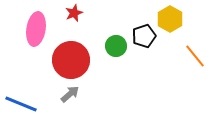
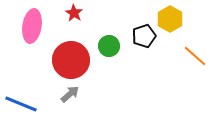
red star: rotated 18 degrees counterclockwise
pink ellipse: moved 4 px left, 3 px up
green circle: moved 7 px left
orange line: rotated 10 degrees counterclockwise
